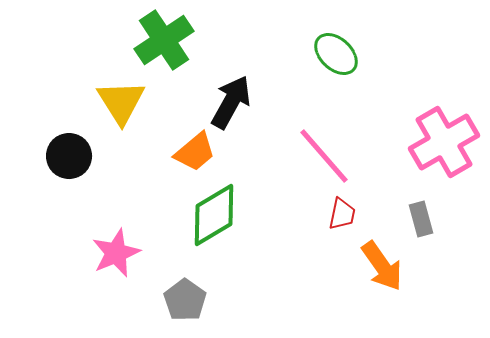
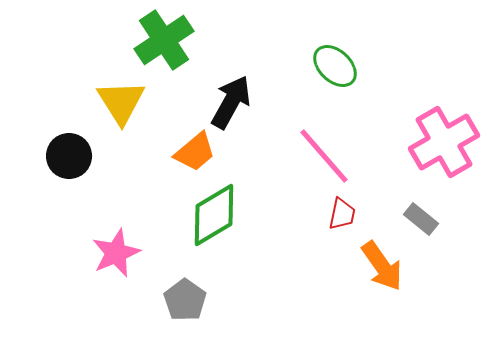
green ellipse: moved 1 px left, 12 px down
gray rectangle: rotated 36 degrees counterclockwise
